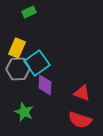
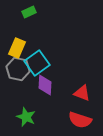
gray hexagon: rotated 15 degrees clockwise
green star: moved 2 px right, 5 px down
